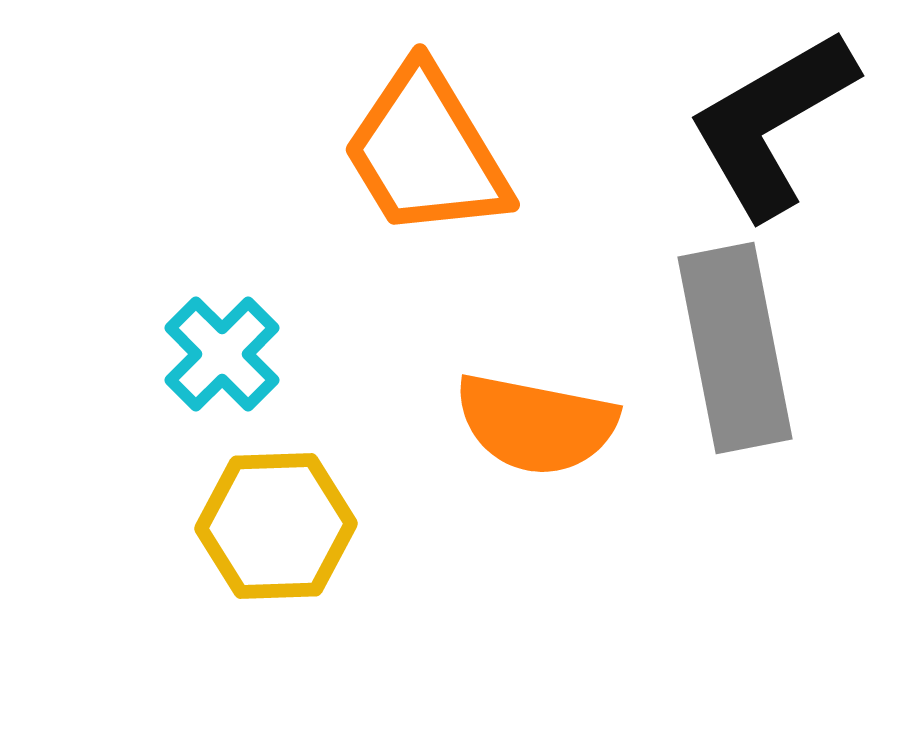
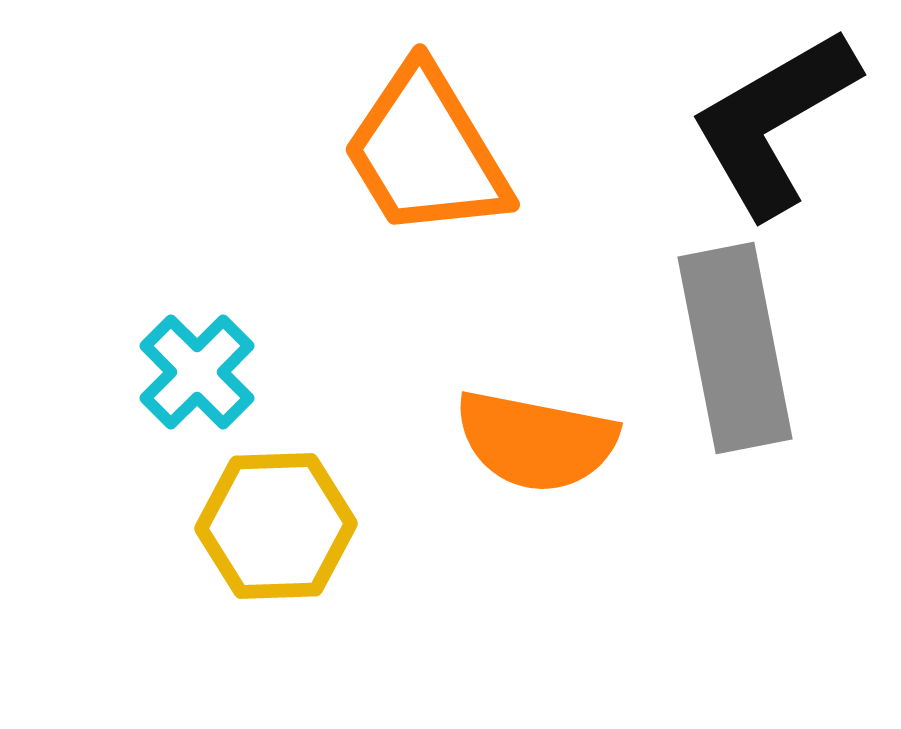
black L-shape: moved 2 px right, 1 px up
cyan cross: moved 25 px left, 18 px down
orange semicircle: moved 17 px down
